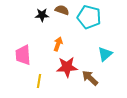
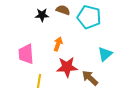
brown semicircle: moved 1 px right
pink trapezoid: moved 3 px right, 1 px up
